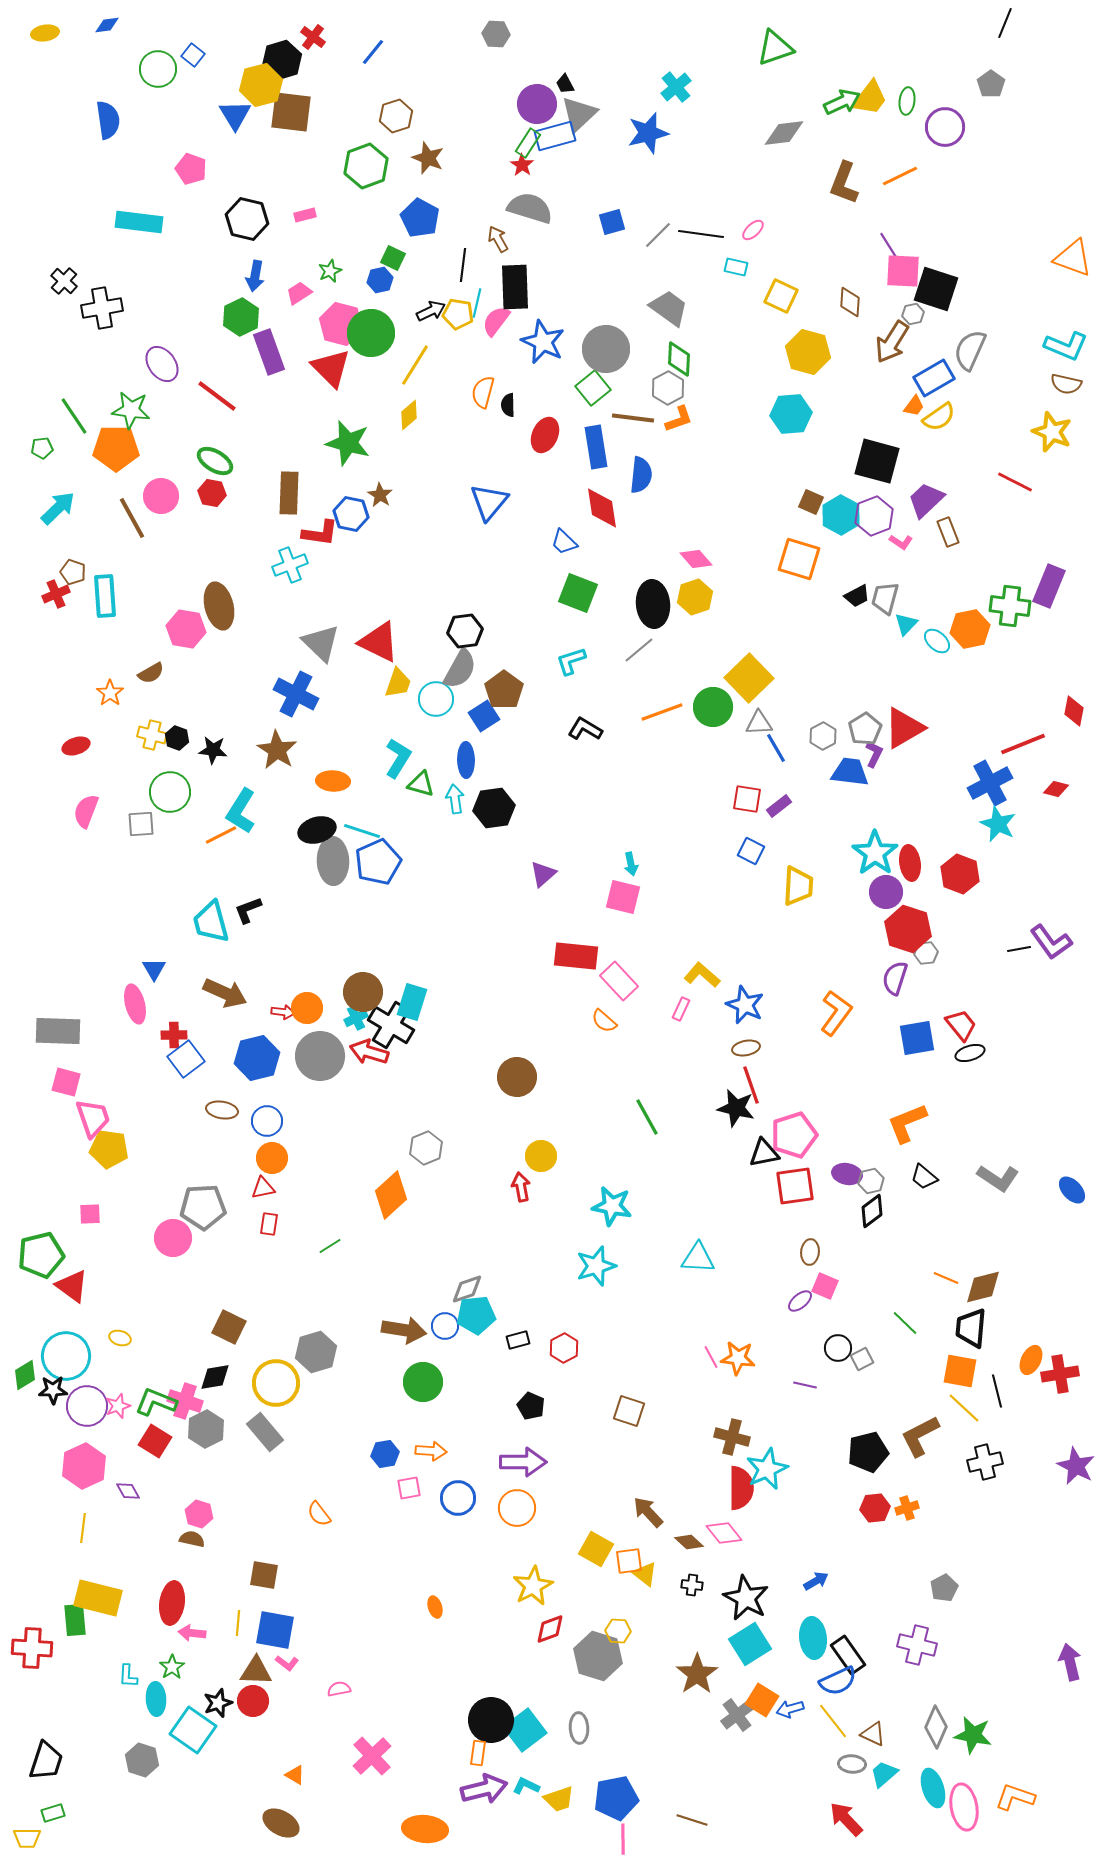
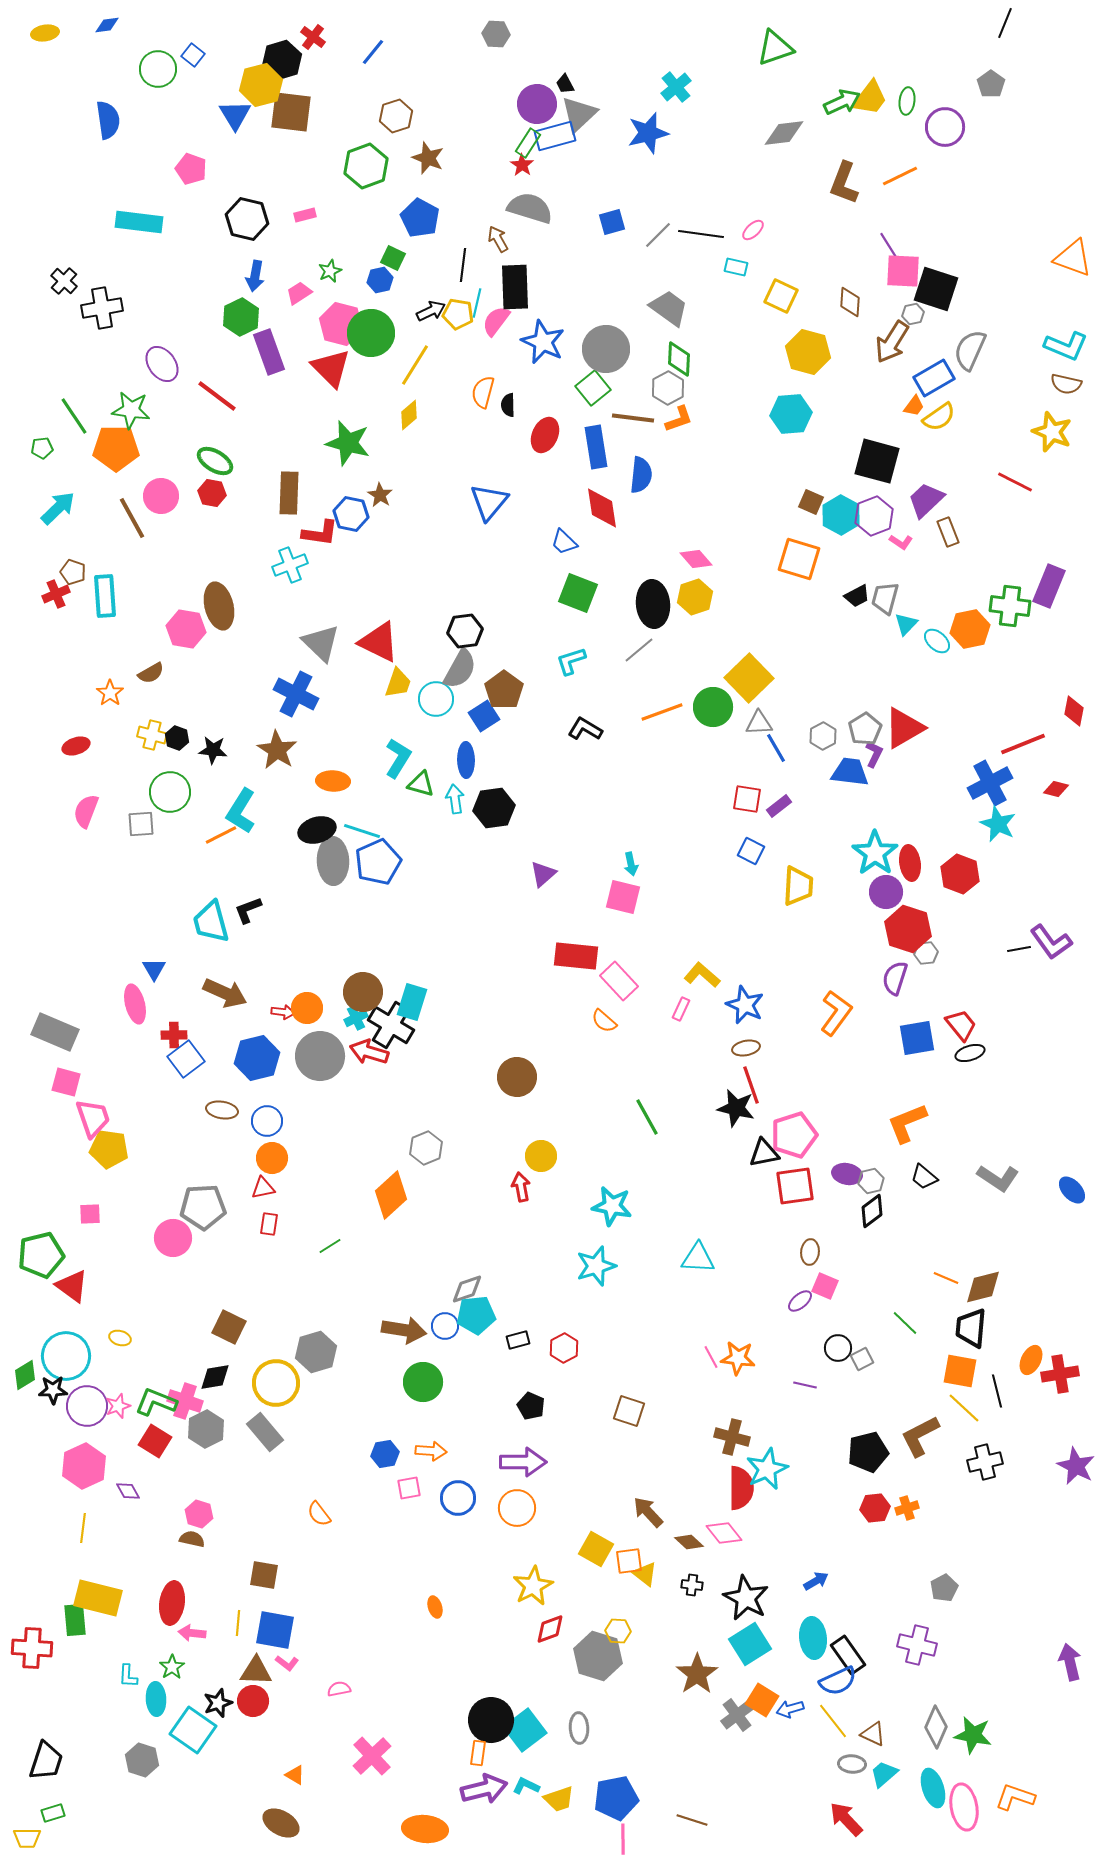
gray rectangle at (58, 1031): moved 3 px left, 1 px down; rotated 21 degrees clockwise
